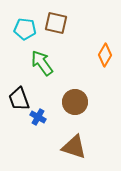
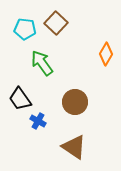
brown square: rotated 30 degrees clockwise
orange diamond: moved 1 px right, 1 px up
black trapezoid: moved 1 px right; rotated 15 degrees counterclockwise
blue cross: moved 4 px down
brown triangle: rotated 16 degrees clockwise
